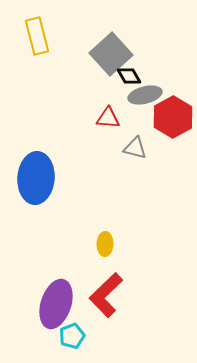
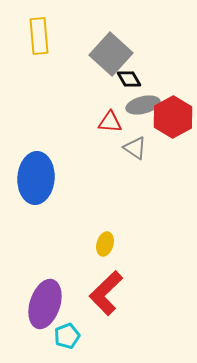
yellow rectangle: moved 2 px right; rotated 9 degrees clockwise
gray square: rotated 6 degrees counterclockwise
black diamond: moved 3 px down
gray ellipse: moved 2 px left, 10 px down
red triangle: moved 2 px right, 4 px down
gray triangle: rotated 20 degrees clockwise
yellow ellipse: rotated 15 degrees clockwise
red L-shape: moved 2 px up
purple ellipse: moved 11 px left
cyan pentagon: moved 5 px left
